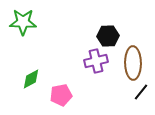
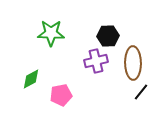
green star: moved 28 px right, 11 px down
